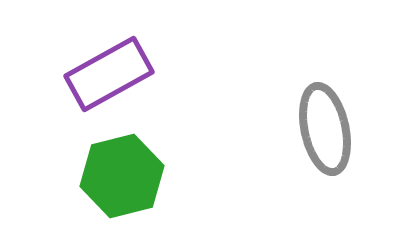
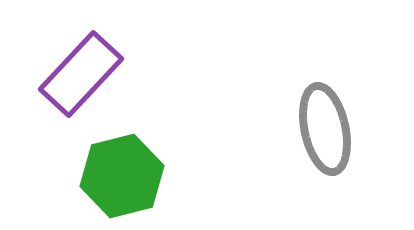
purple rectangle: moved 28 px left; rotated 18 degrees counterclockwise
